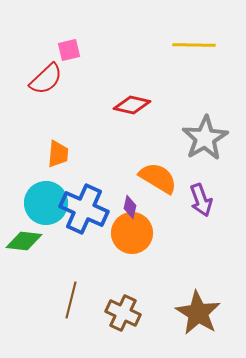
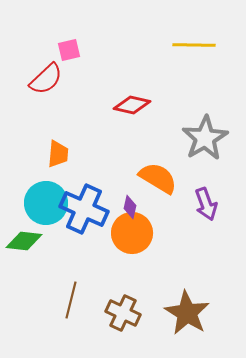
purple arrow: moved 5 px right, 4 px down
brown star: moved 11 px left
